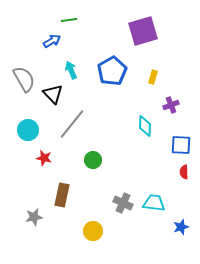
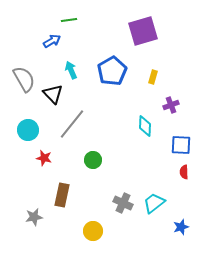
cyan trapezoid: rotated 45 degrees counterclockwise
